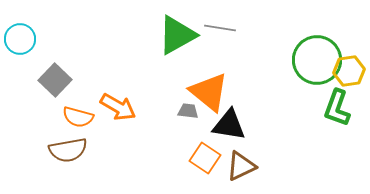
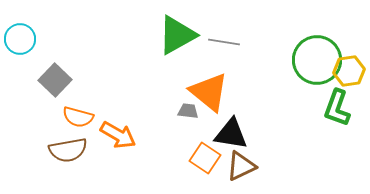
gray line: moved 4 px right, 14 px down
orange arrow: moved 28 px down
black triangle: moved 2 px right, 9 px down
